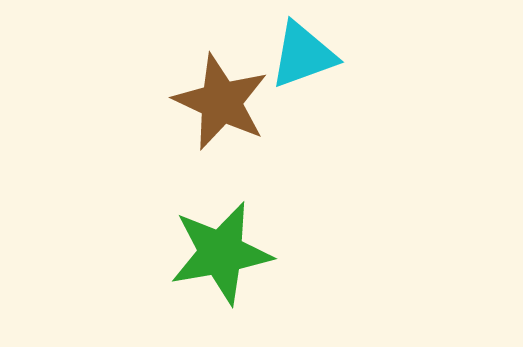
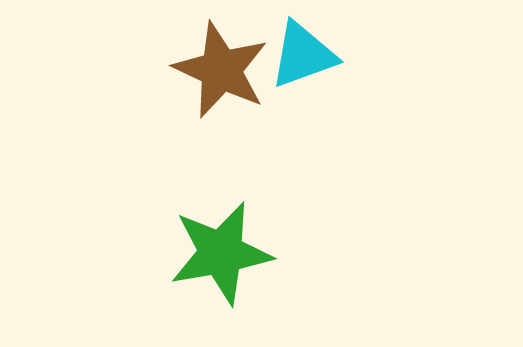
brown star: moved 32 px up
